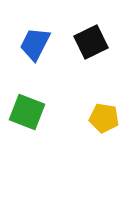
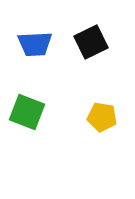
blue trapezoid: rotated 120 degrees counterclockwise
yellow pentagon: moved 2 px left, 1 px up
